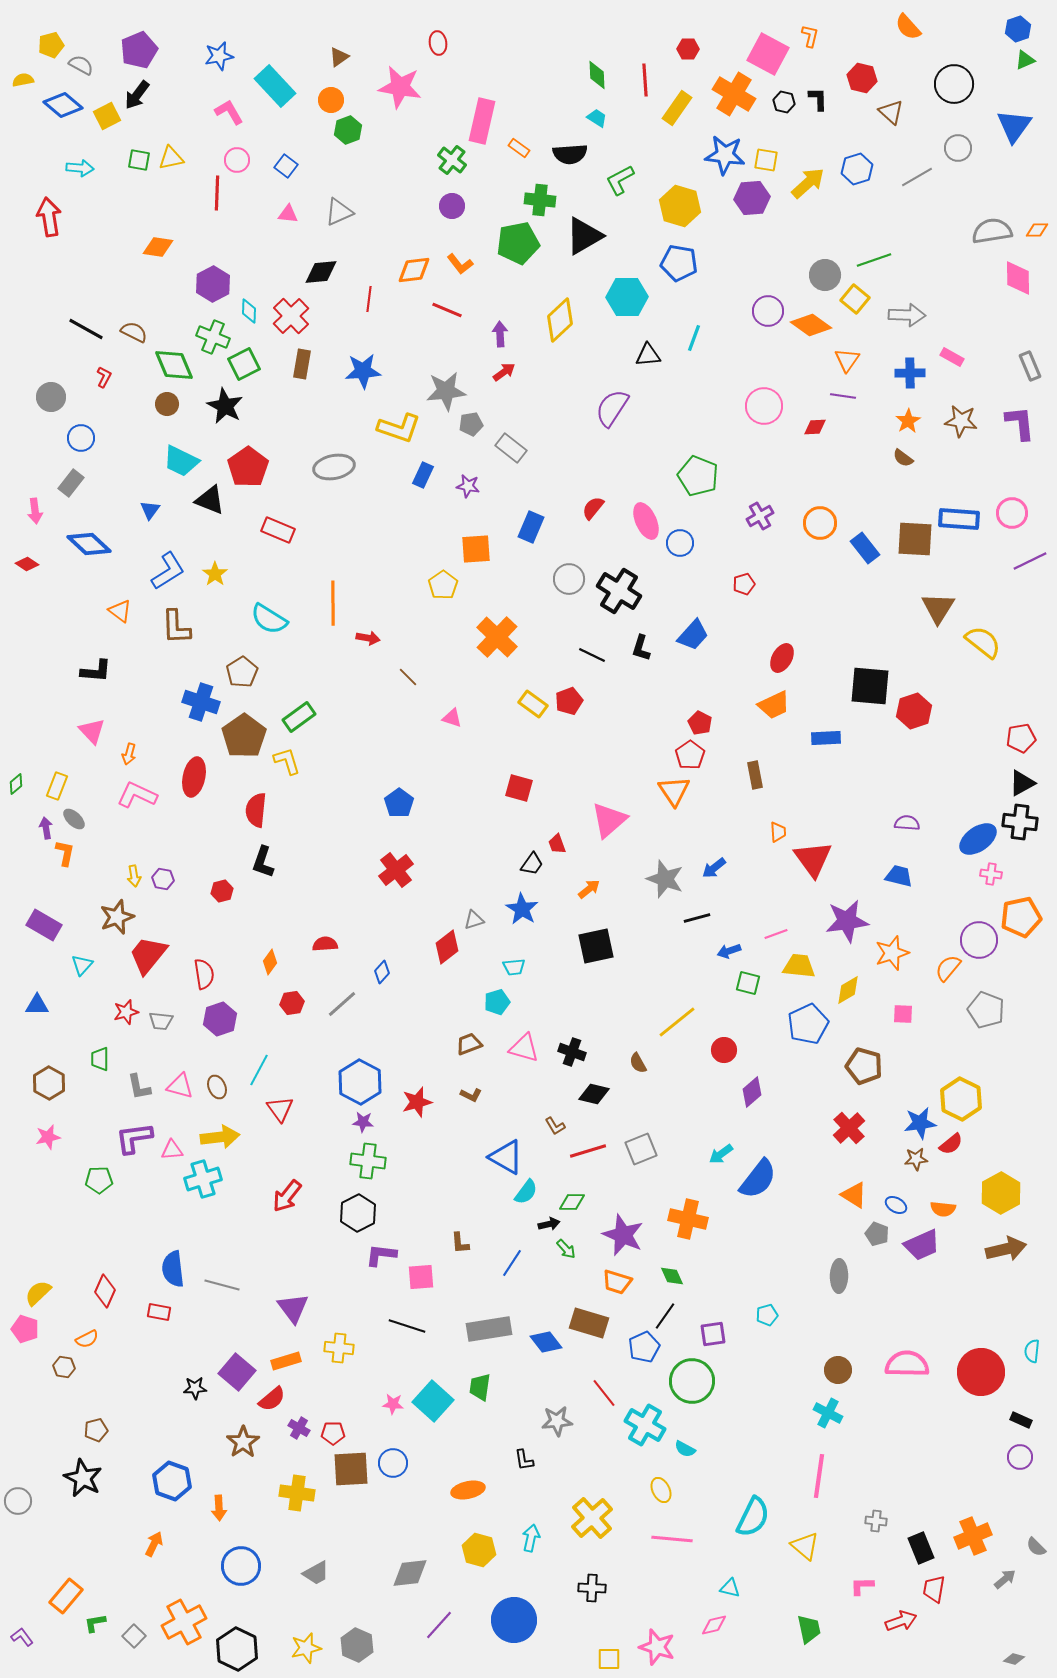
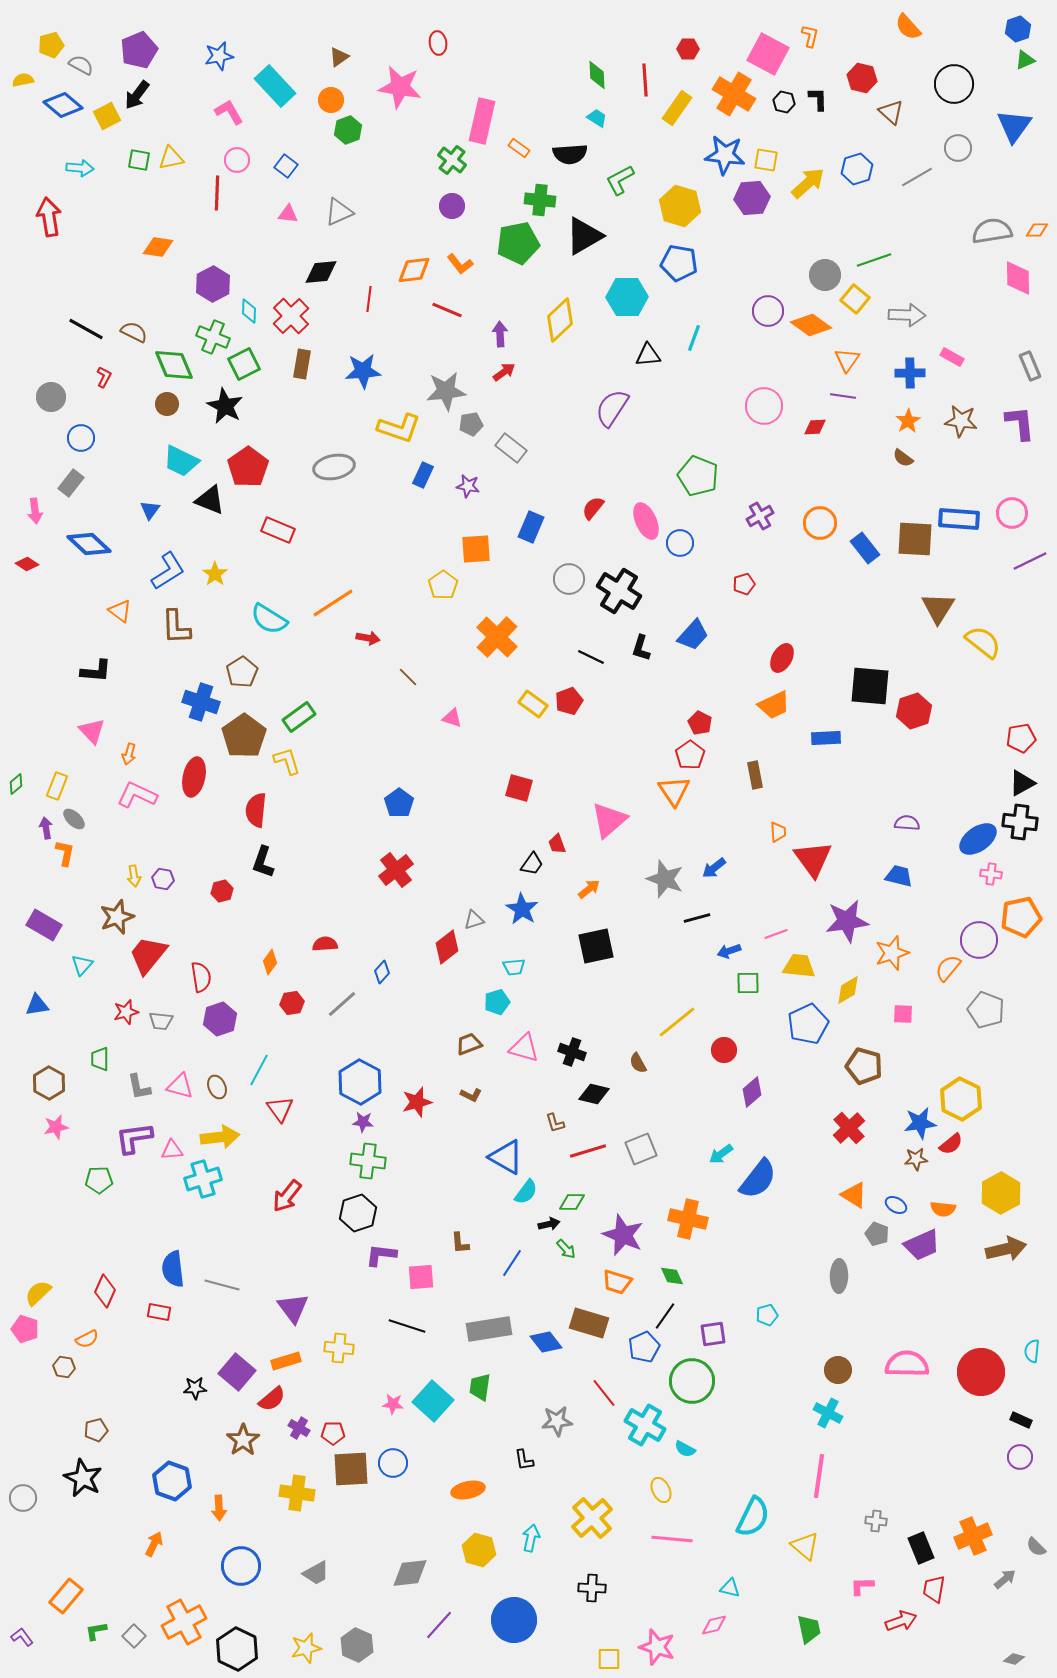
orange line at (333, 603): rotated 57 degrees clockwise
black line at (592, 655): moved 1 px left, 2 px down
red semicircle at (204, 974): moved 3 px left, 3 px down
green square at (748, 983): rotated 15 degrees counterclockwise
blue triangle at (37, 1005): rotated 10 degrees counterclockwise
brown L-shape at (555, 1126): moved 3 px up; rotated 15 degrees clockwise
pink star at (48, 1137): moved 8 px right, 10 px up
black hexagon at (358, 1213): rotated 9 degrees clockwise
brown star at (243, 1442): moved 2 px up
gray circle at (18, 1501): moved 5 px right, 3 px up
green L-shape at (95, 1623): moved 1 px right, 8 px down
